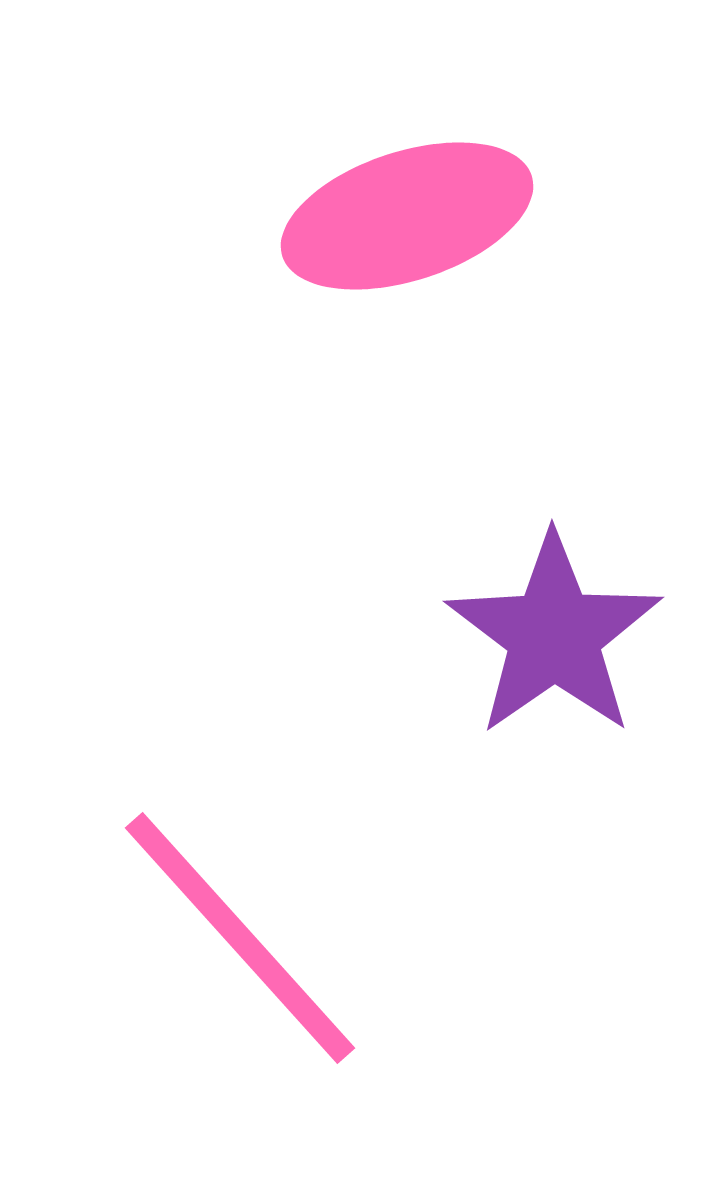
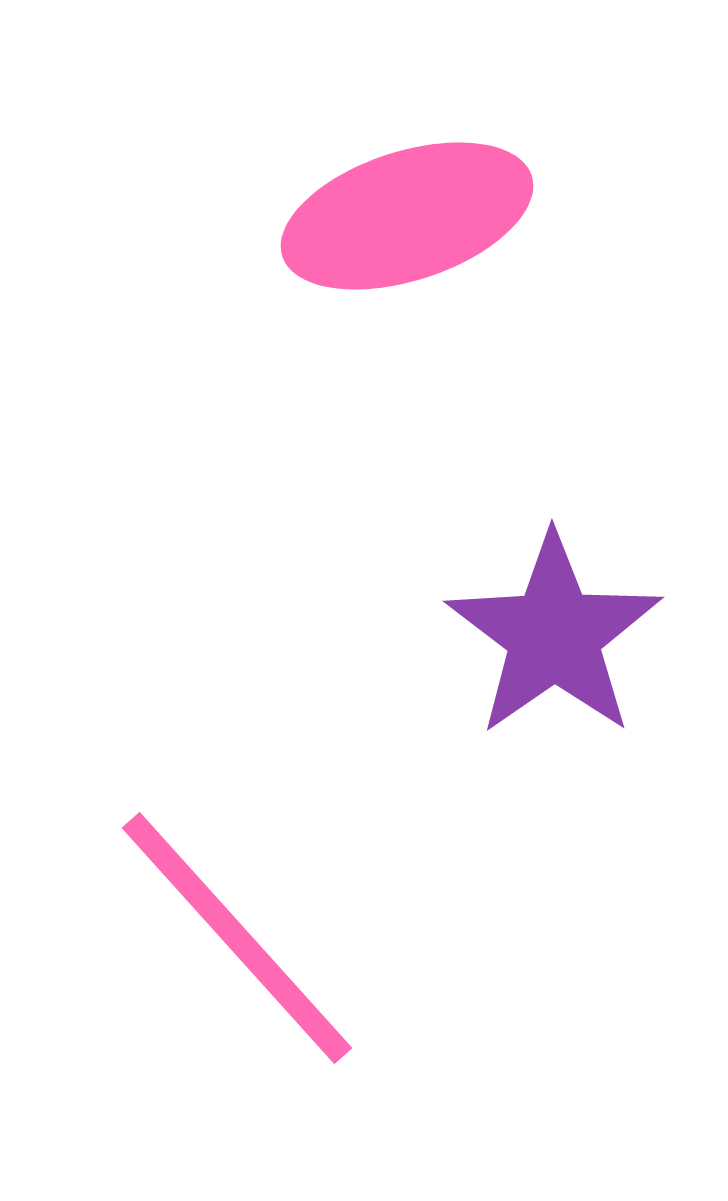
pink line: moved 3 px left
